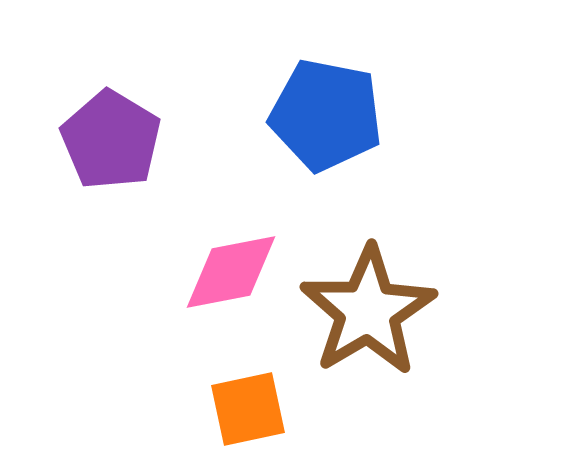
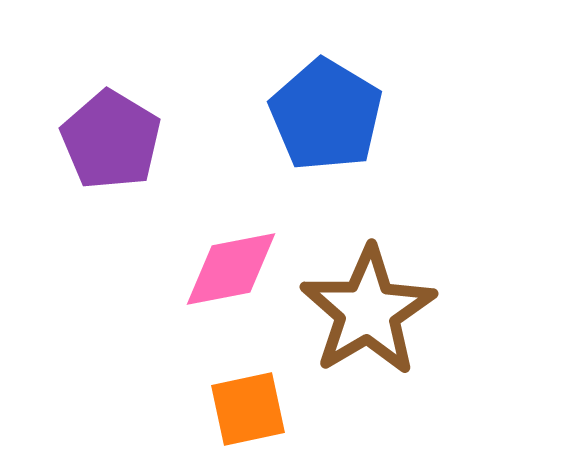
blue pentagon: rotated 20 degrees clockwise
pink diamond: moved 3 px up
